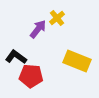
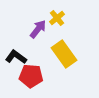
yellow rectangle: moved 13 px left, 7 px up; rotated 32 degrees clockwise
